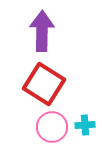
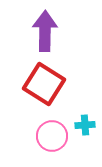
purple arrow: moved 3 px right
pink circle: moved 9 px down
